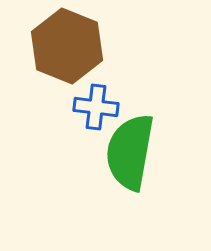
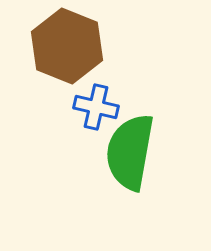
blue cross: rotated 6 degrees clockwise
